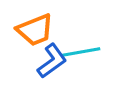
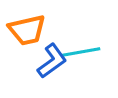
orange trapezoid: moved 8 px left; rotated 9 degrees clockwise
